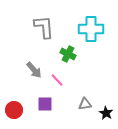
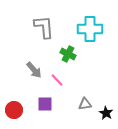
cyan cross: moved 1 px left
